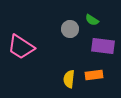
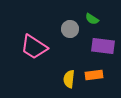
green semicircle: moved 1 px up
pink trapezoid: moved 13 px right
